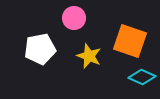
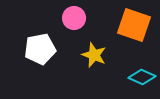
orange square: moved 4 px right, 16 px up
yellow star: moved 5 px right, 1 px up
